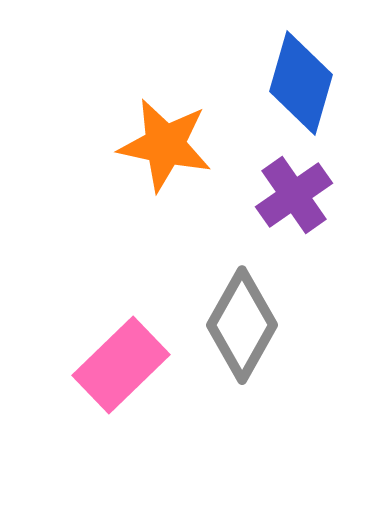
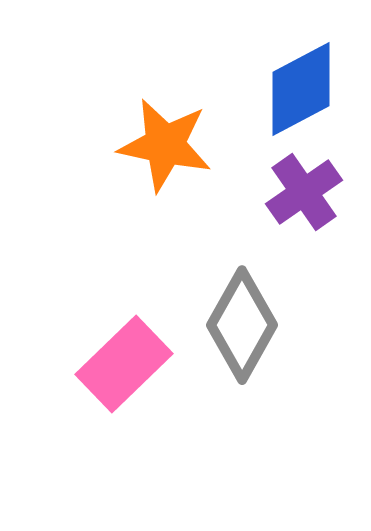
blue diamond: moved 6 px down; rotated 46 degrees clockwise
purple cross: moved 10 px right, 3 px up
pink rectangle: moved 3 px right, 1 px up
